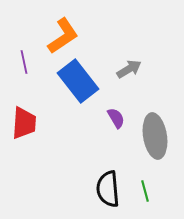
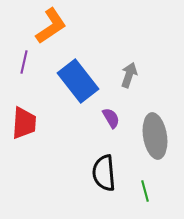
orange L-shape: moved 12 px left, 10 px up
purple line: rotated 25 degrees clockwise
gray arrow: moved 6 px down; rotated 40 degrees counterclockwise
purple semicircle: moved 5 px left
black semicircle: moved 4 px left, 16 px up
